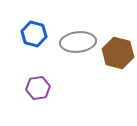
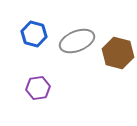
gray ellipse: moved 1 px left, 1 px up; rotated 16 degrees counterclockwise
